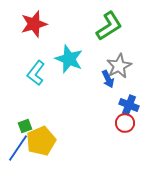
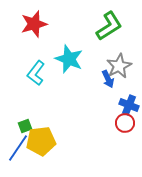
yellow pentagon: rotated 16 degrees clockwise
